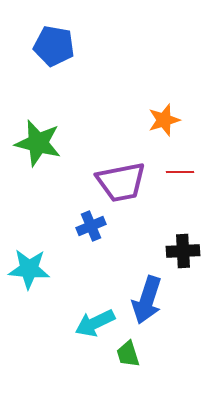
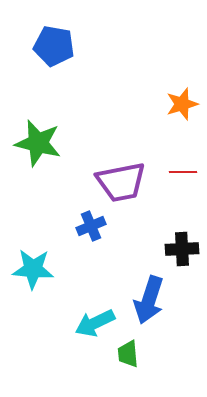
orange star: moved 18 px right, 16 px up
red line: moved 3 px right
black cross: moved 1 px left, 2 px up
cyan star: moved 4 px right
blue arrow: moved 2 px right
green trapezoid: rotated 12 degrees clockwise
